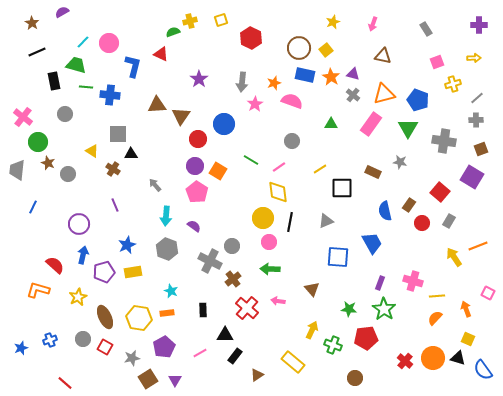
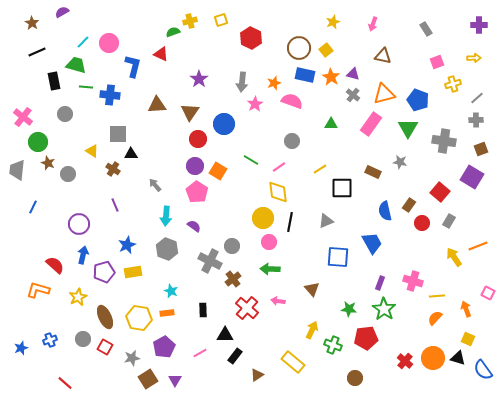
brown triangle at (181, 116): moved 9 px right, 4 px up
